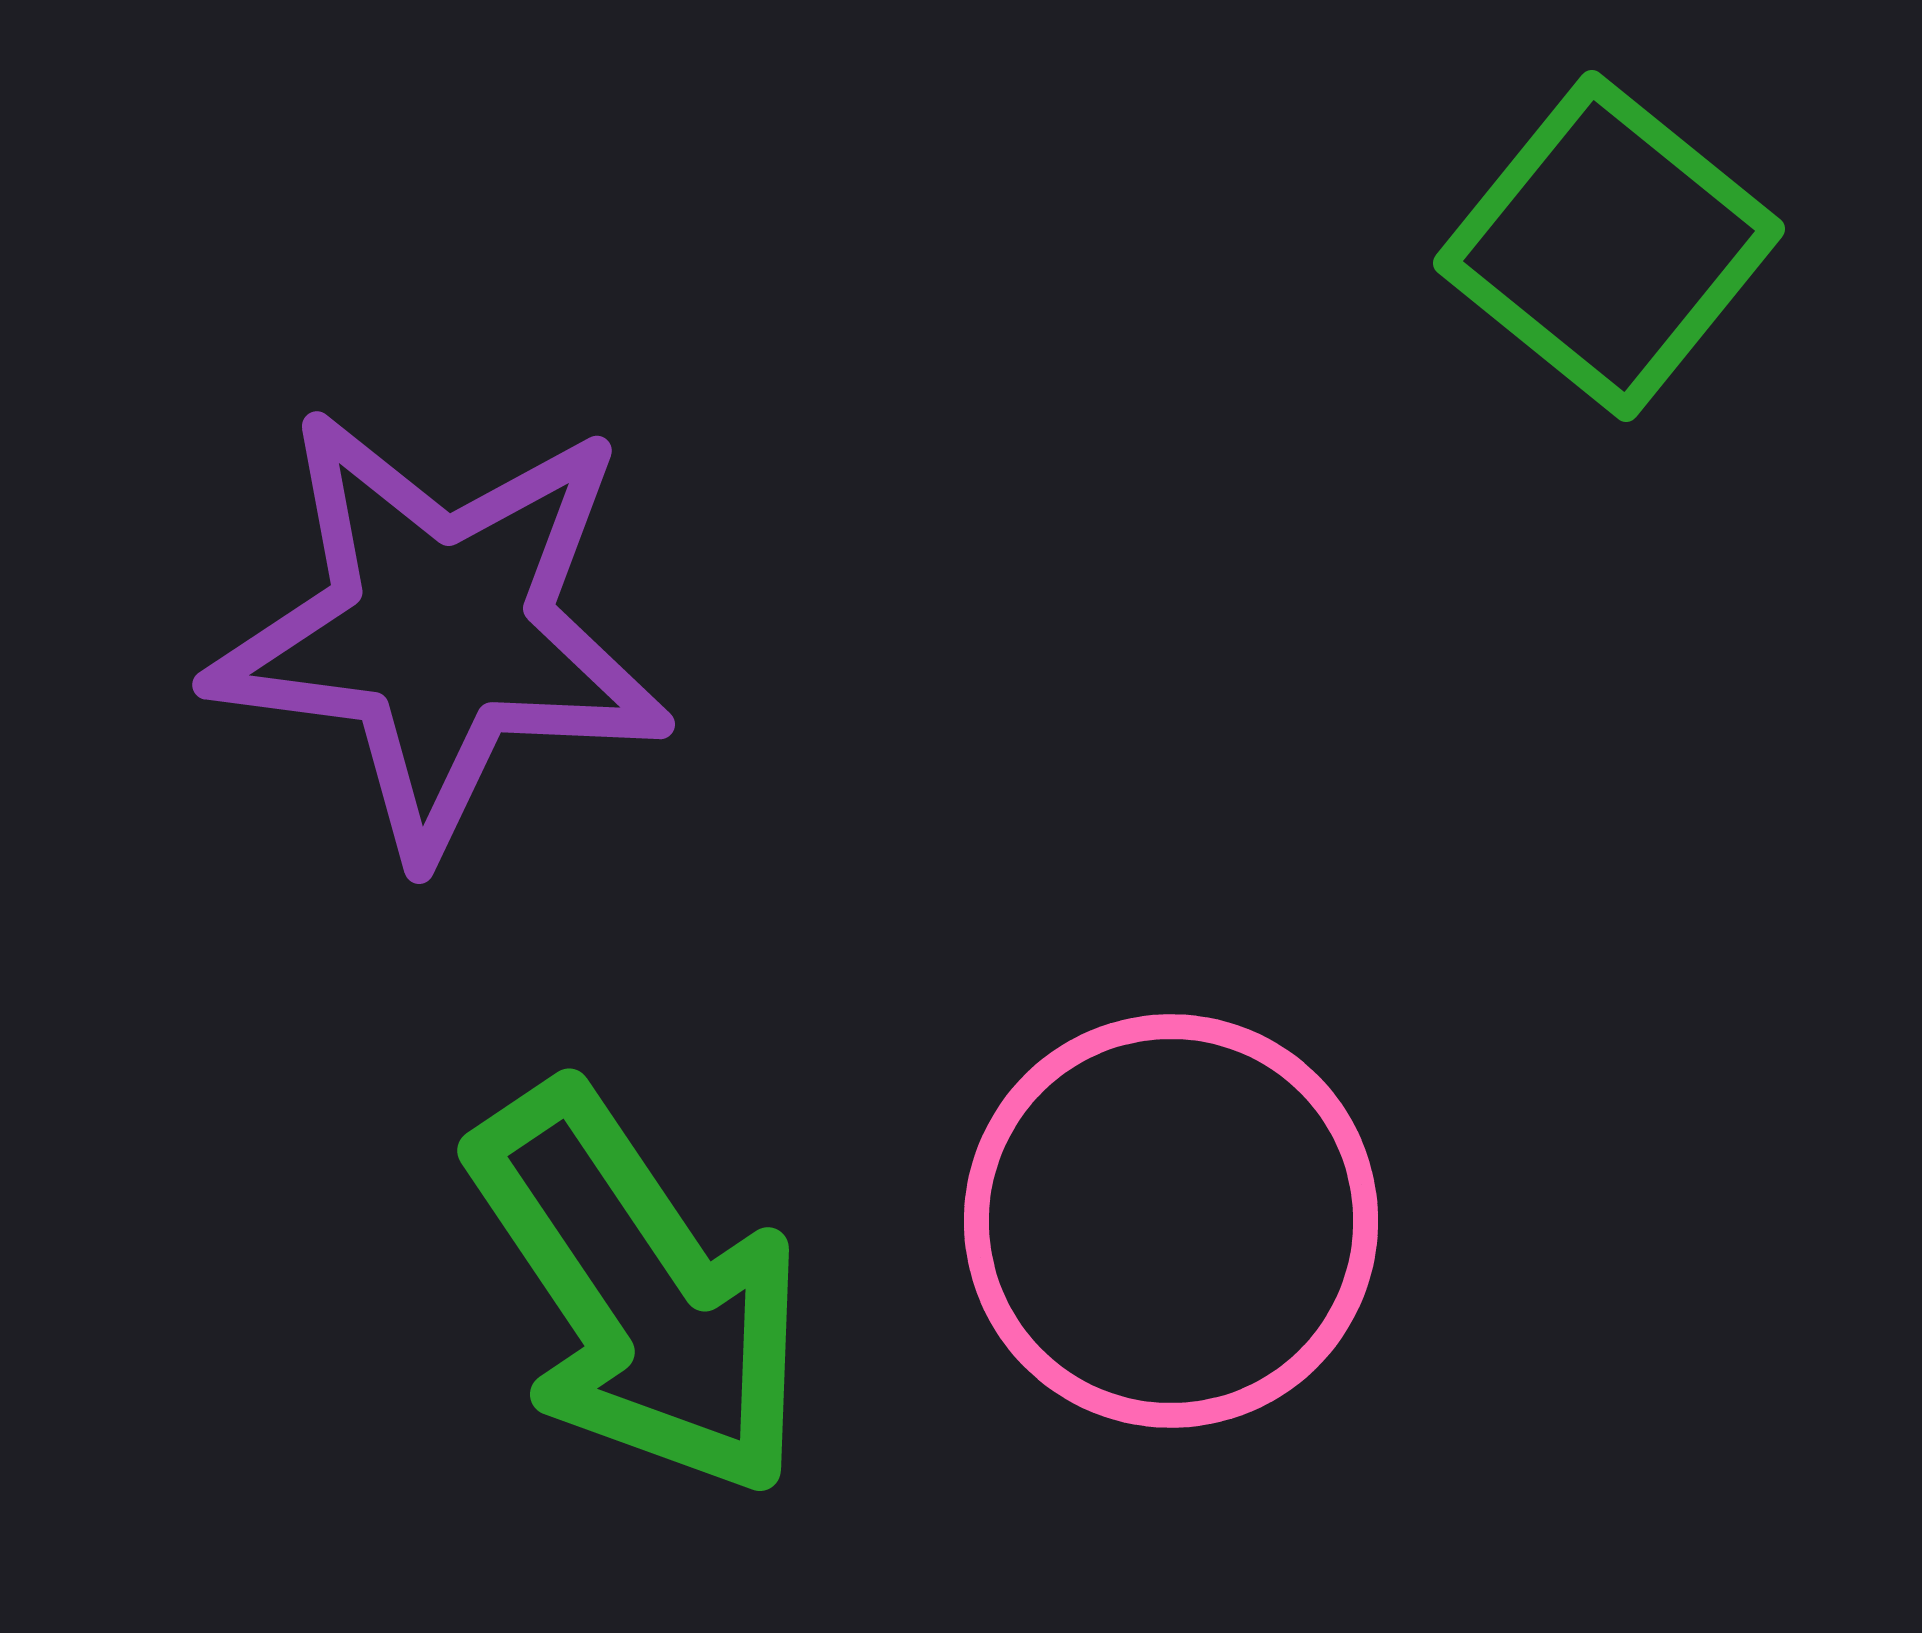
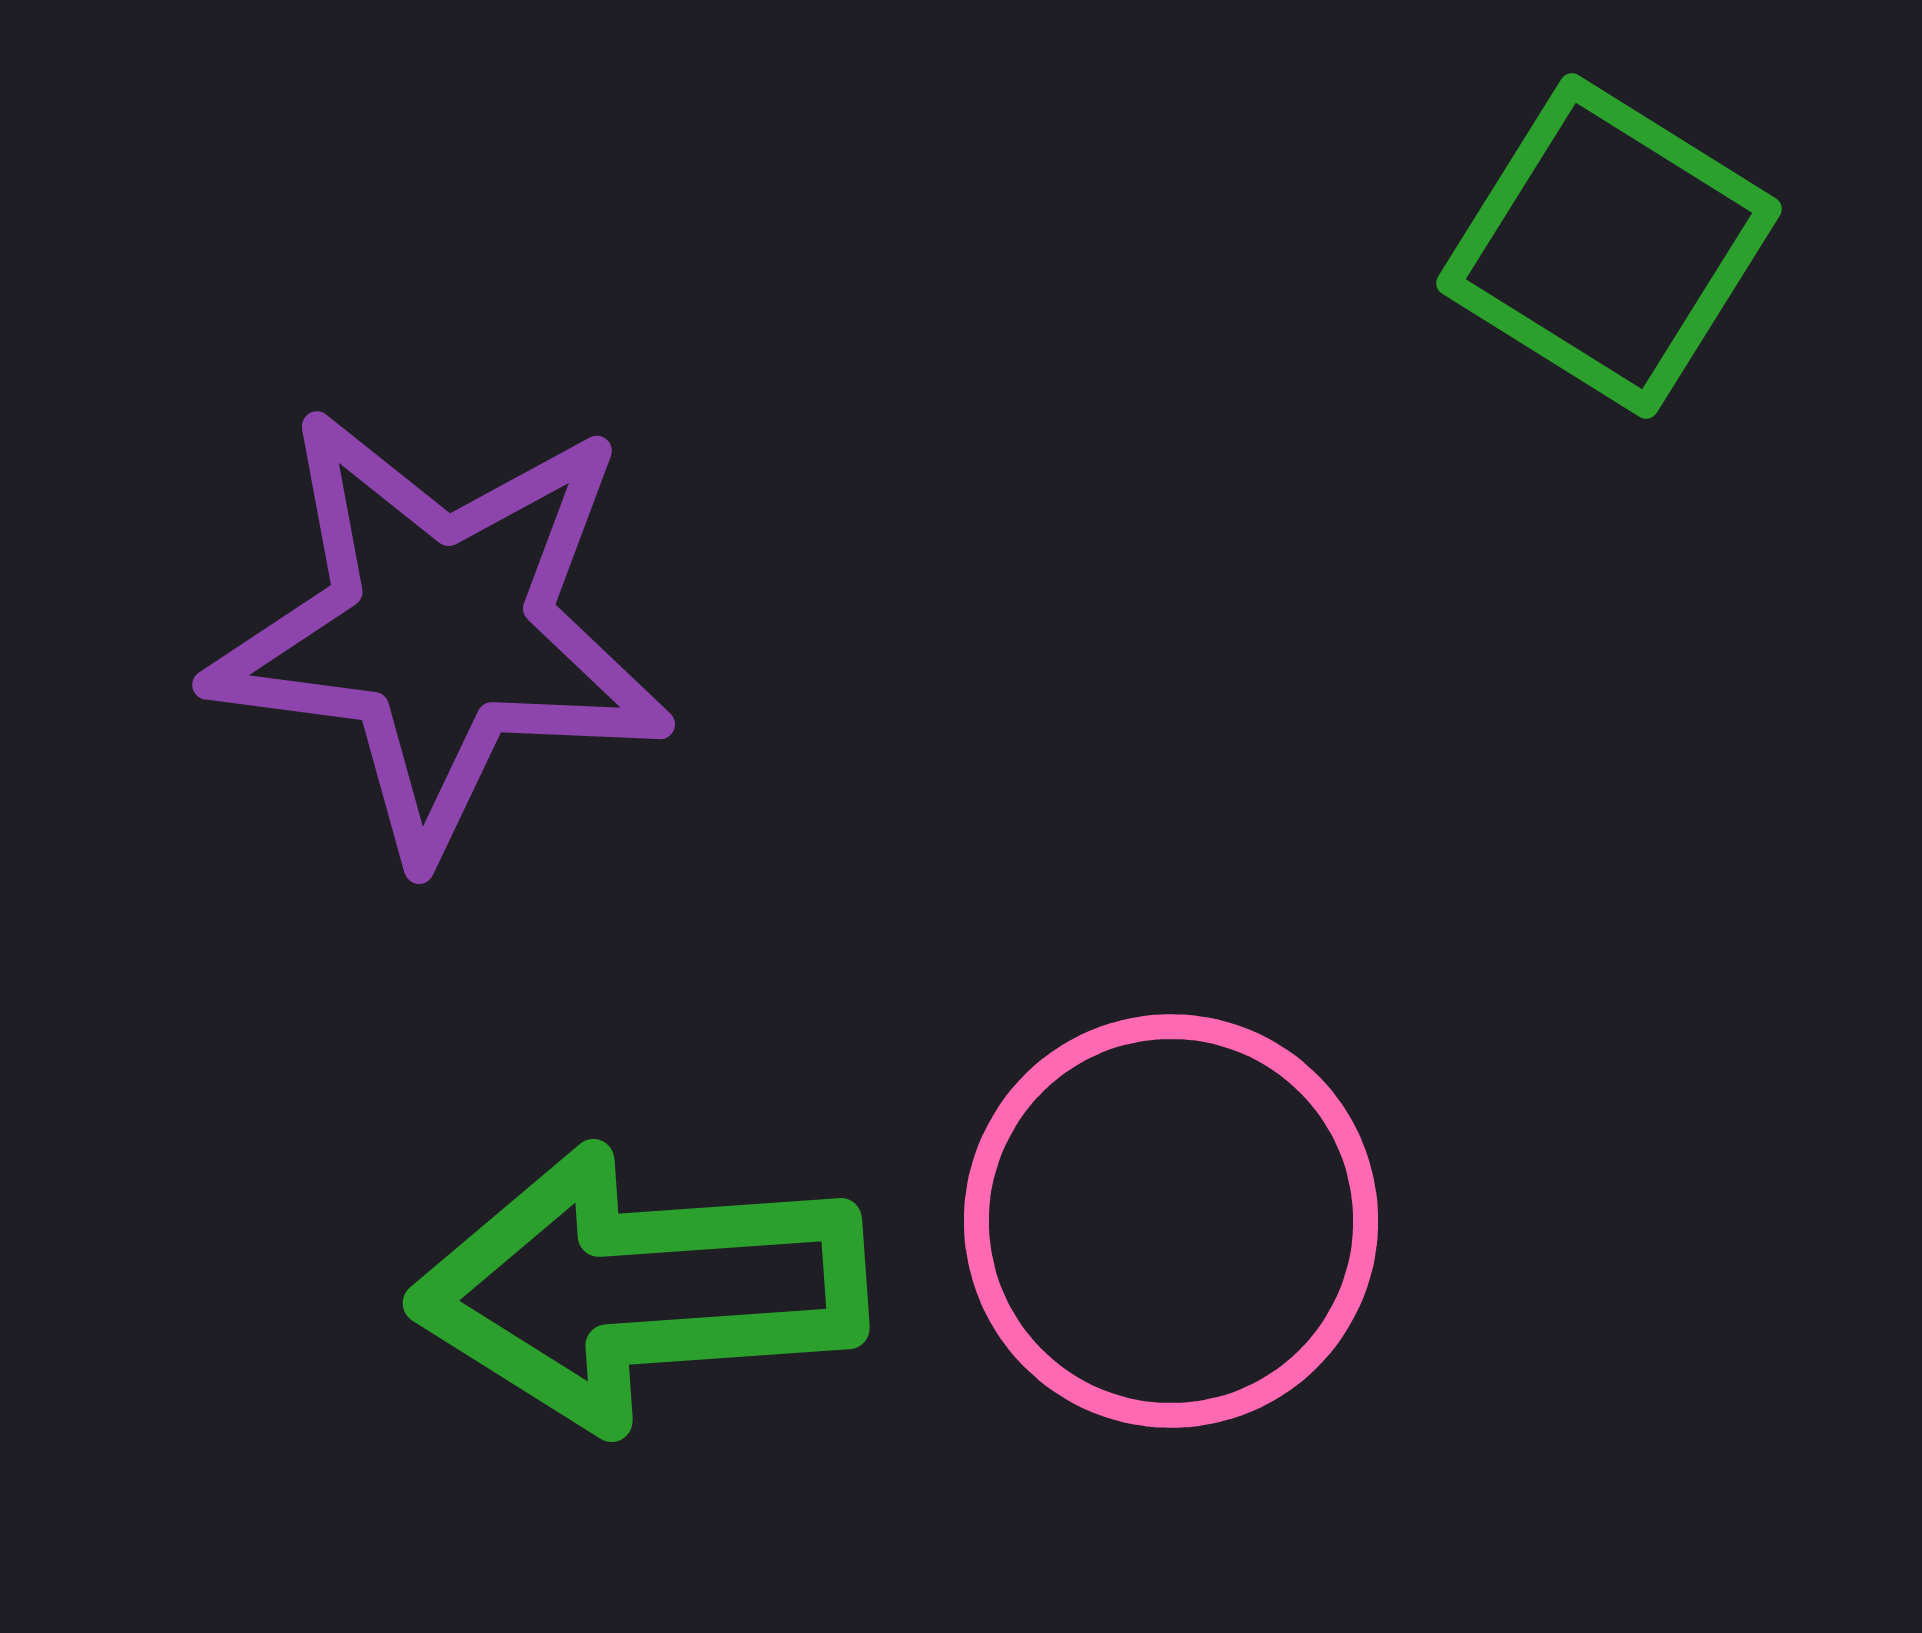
green square: rotated 7 degrees counterclockwise
green arrow: moved 3 px up; rotated 120 degrees clockwise
